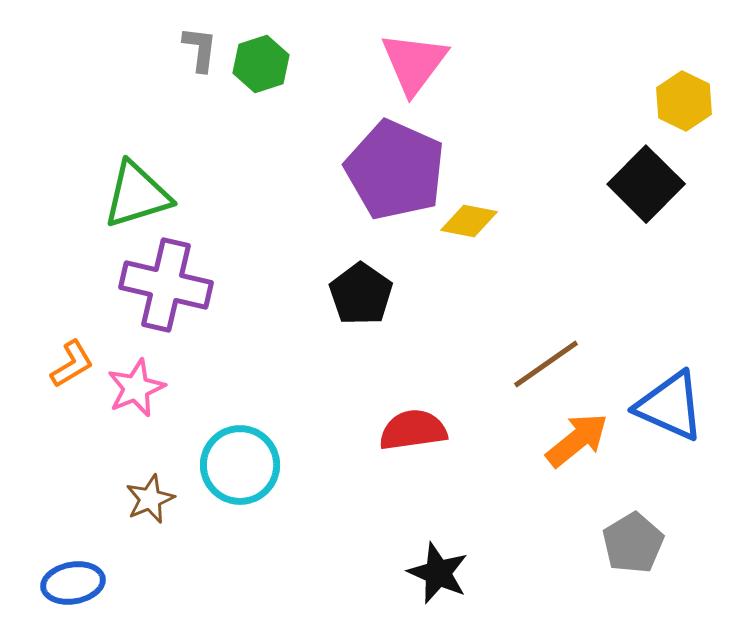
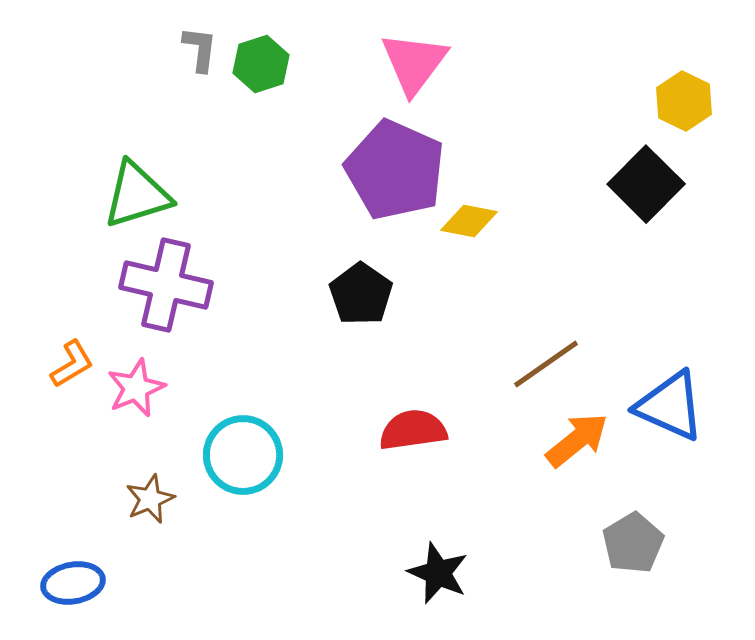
cyan circle: moved 3 px right, 10 px up
